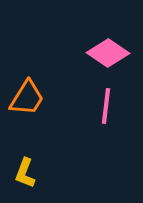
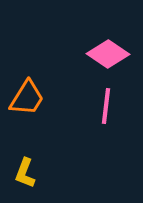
pink diamond: moved 1 px down
